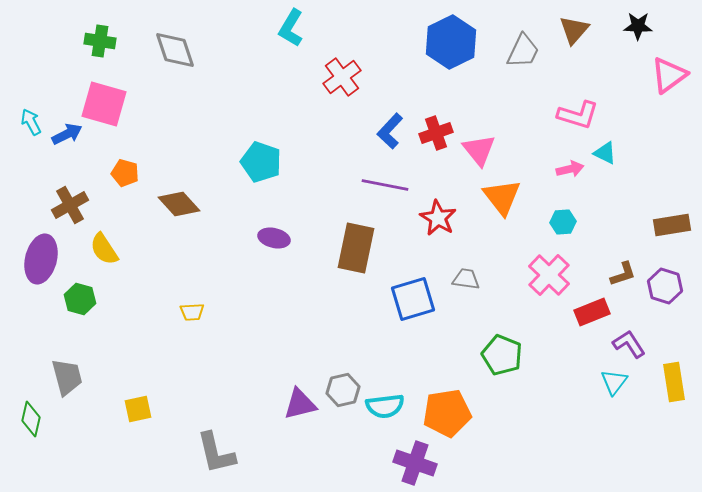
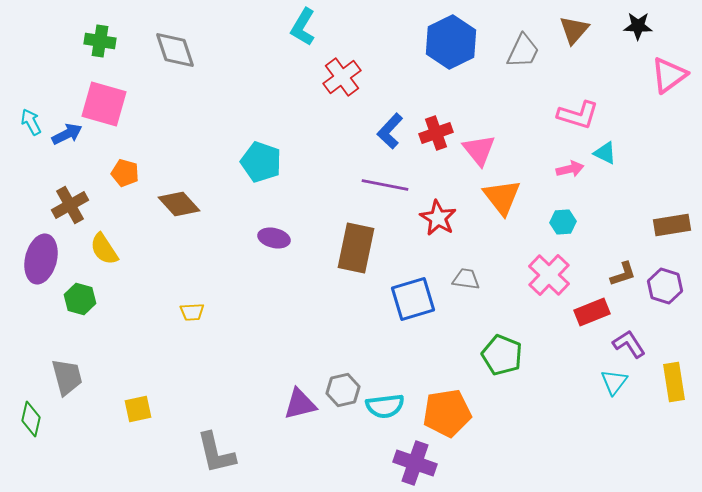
cyan L-shape at (291, 28): moved 12 px right, 1 px up
